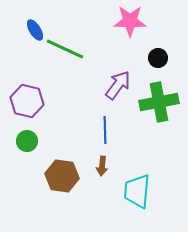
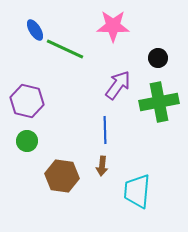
pink star: moved 17 px left, 5 px down
